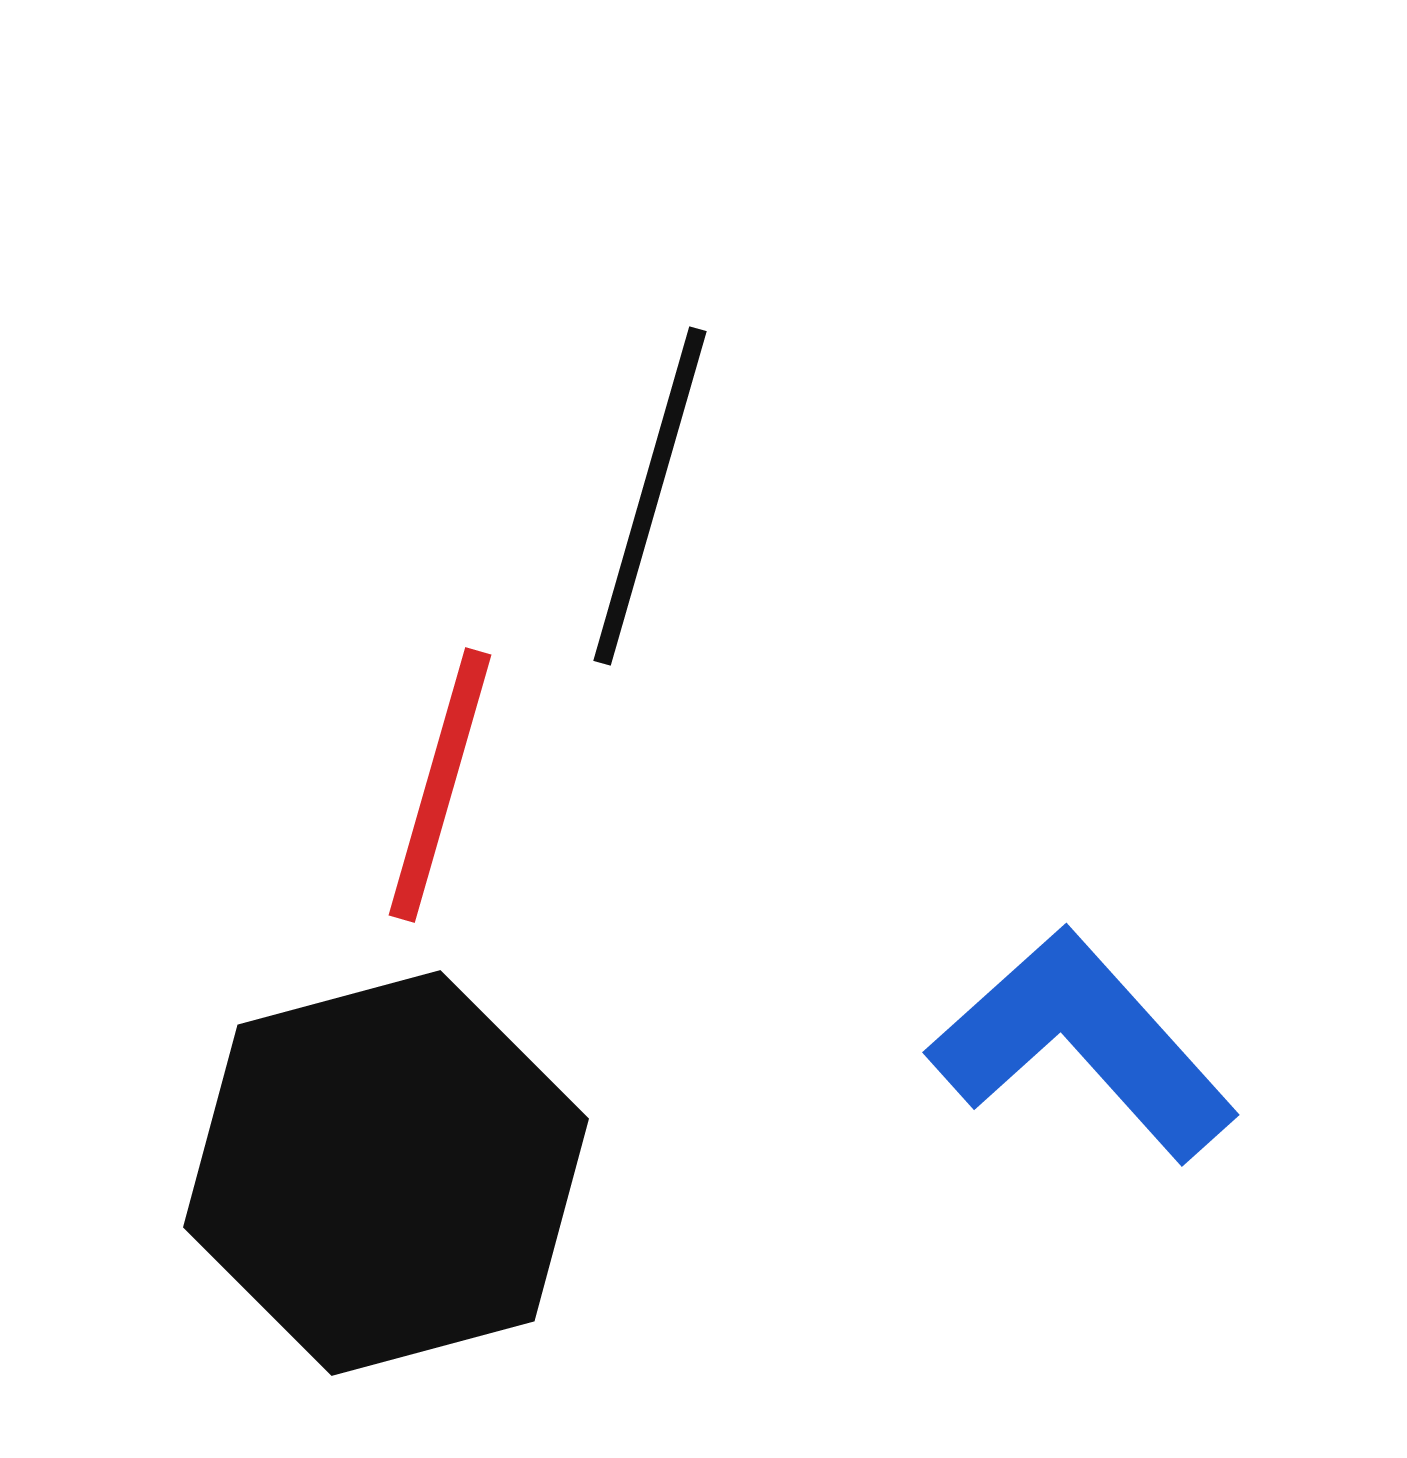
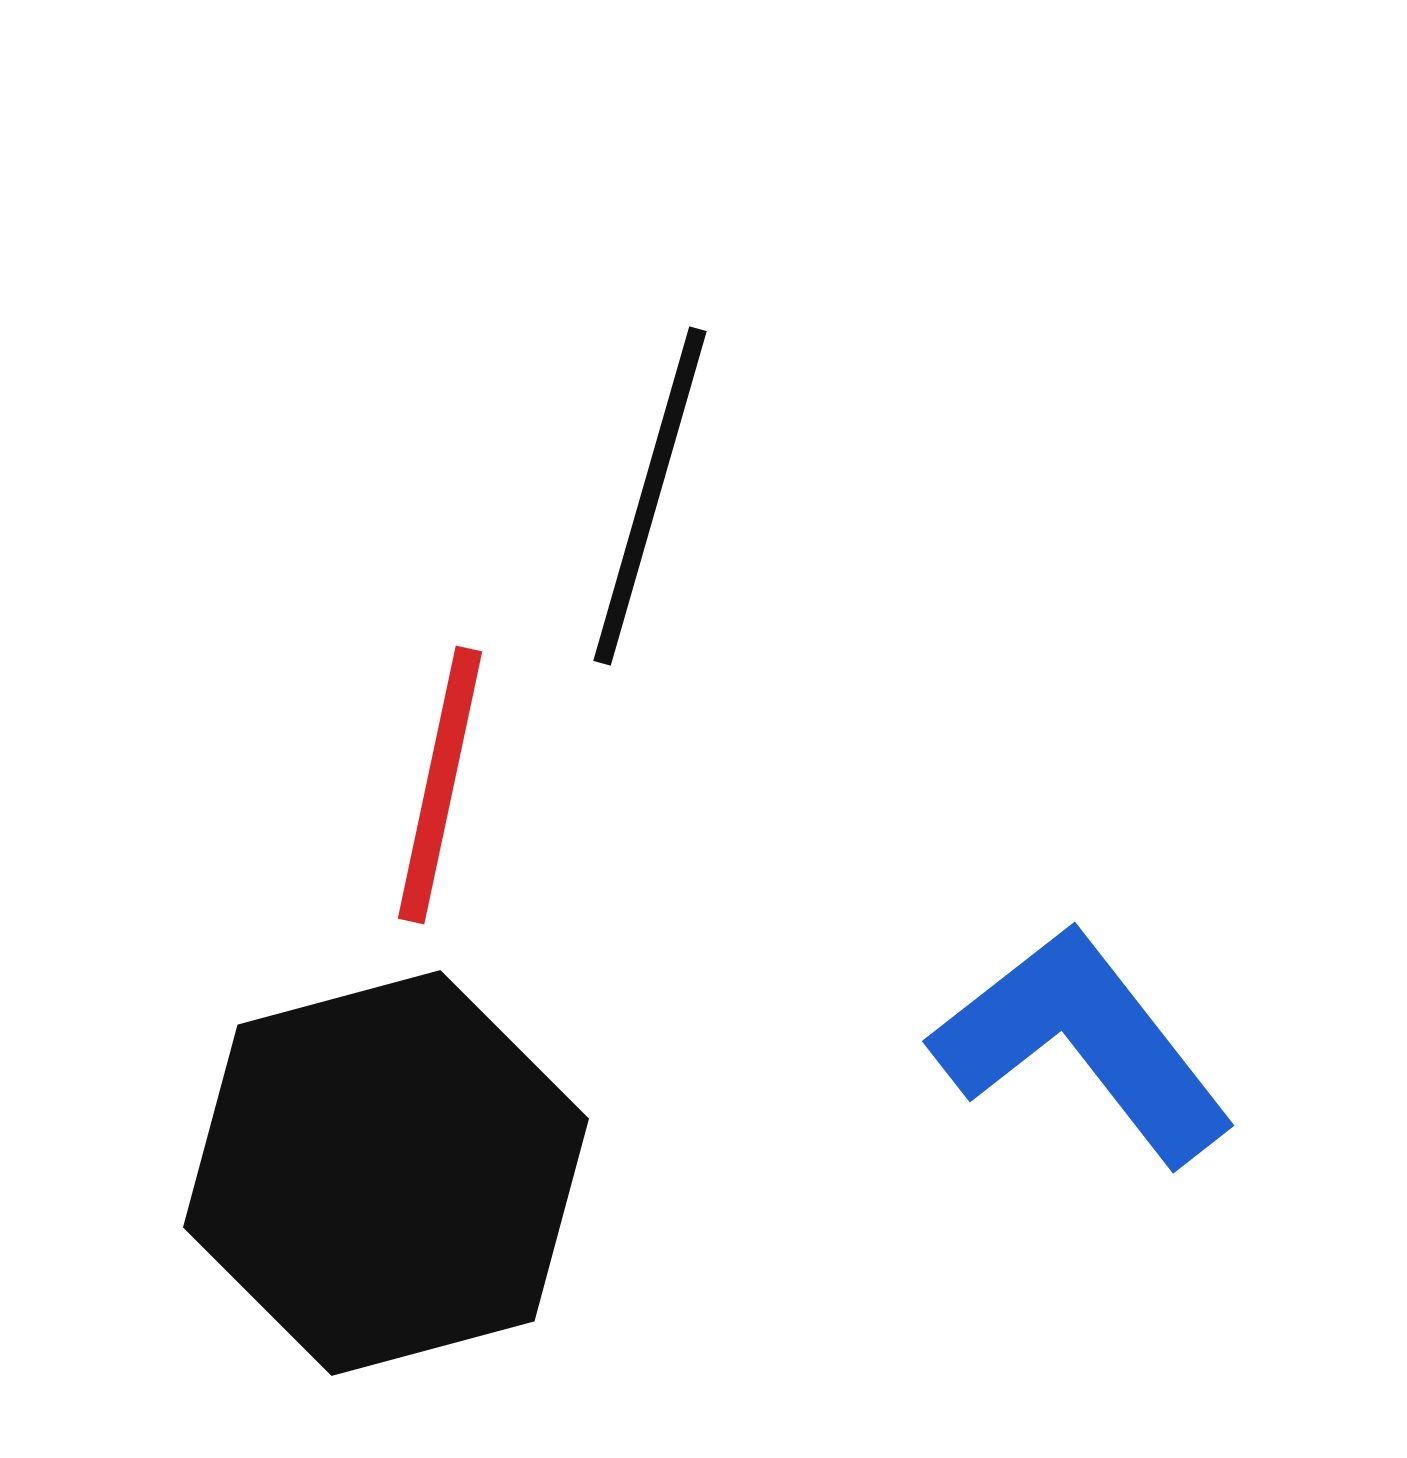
red line: rotated 4 degrees counterclockwise
blue L-shape: rotated 4 degrees clockwise
